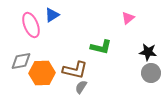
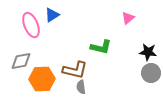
orange hexagon: moved 6 px down
gray semicircle: rotated 40 degrees counterclockwise
